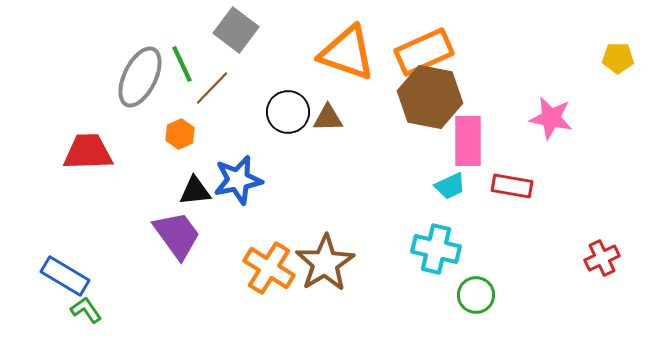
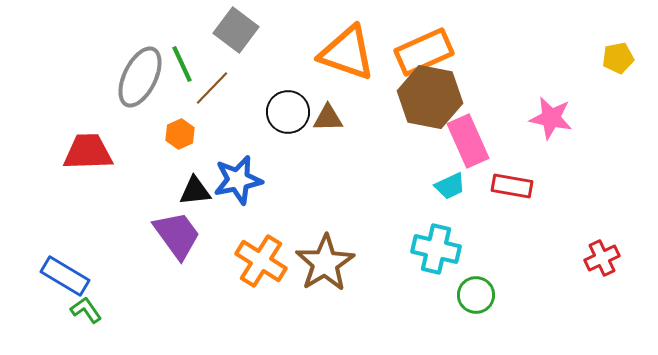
yellow pentagon: rotated 12 degrees counterclockwise
pink rectangle: rotated 24 degrees counterclockwise
orange cross: moved 8 px left, 7 px up
